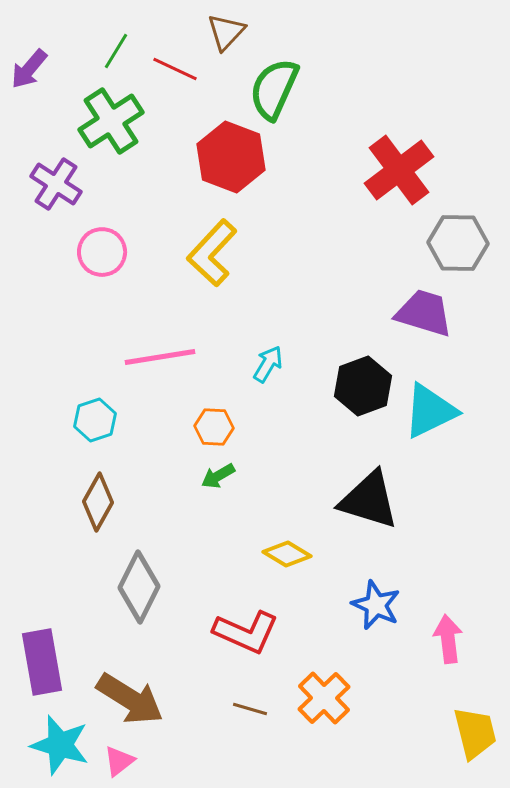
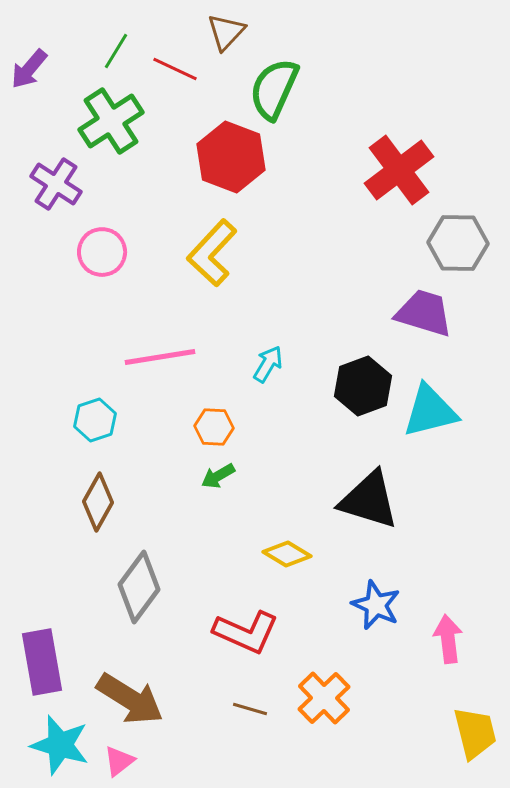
cyan triangle: rotated 12 degrees clockwise
gray diamond: rotated 10 degrees clockwise
